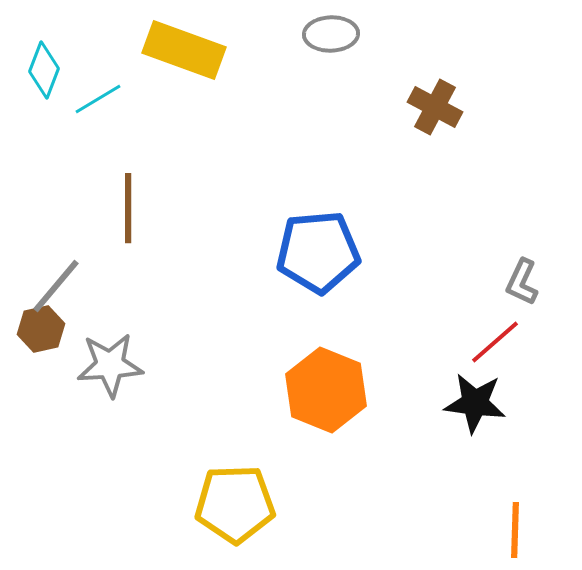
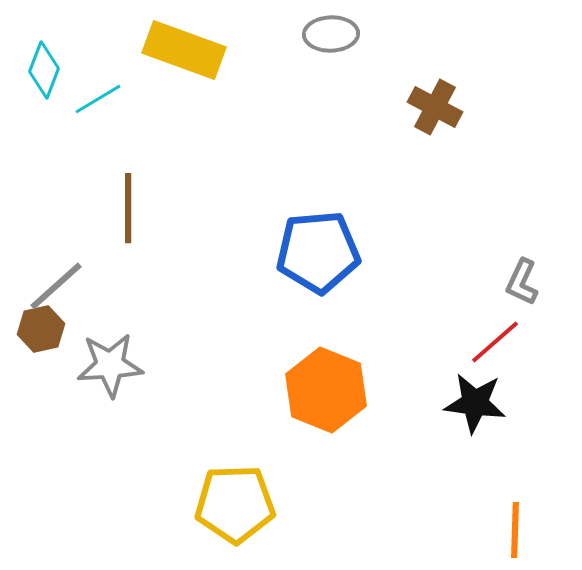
gray line: rotated 8 degrees clockwise
